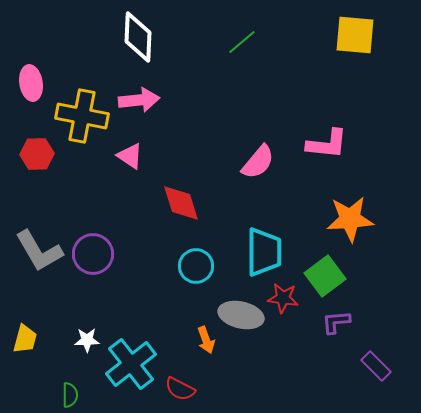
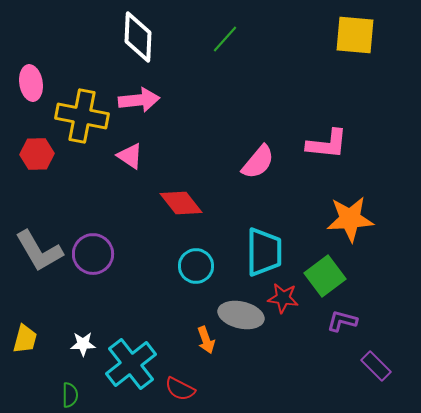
green line: moved 17 px left, 3 px up; rotated 8 degrees counterclockwise
red diamond: rotated 21 degrees counterclockwise
purple L-shape: moved 6 px right, 1 px up; rotated 20 degrees clockwise
white star: moved 4 px left, 4 px down
